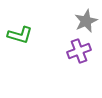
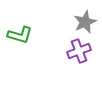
gray star: moved 1 px left, 1 px down
